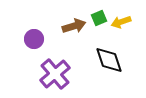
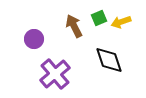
brown arrow: rotated 100 degrees counterclockwise
